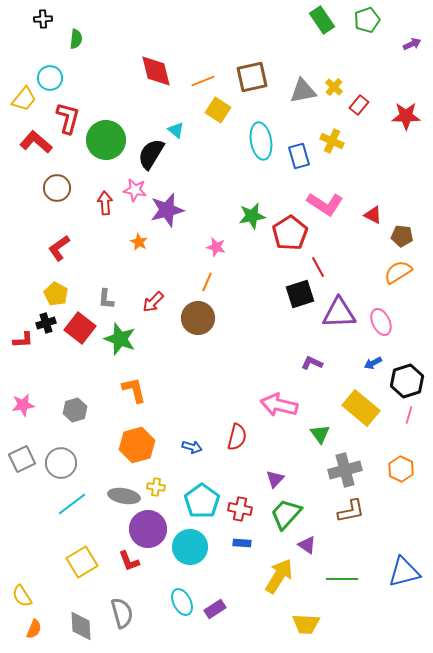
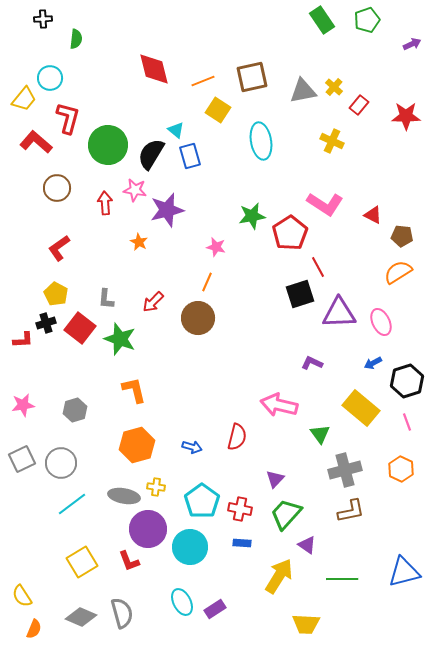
red diamond at (156, 71): moved 2 px left, 2 px up
green circle at (106, 140): moved 2 px right, 5 px down
blue rectangle at (299, 156): moved 109 px left
pink line at (409, 415): moved 2 px left, 7 px down; rotated 36 degrees counterclockwise
gray diamond at (81, 626): moved 9 px up; rotated 64 degrees counterclockwise
